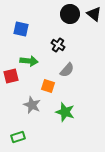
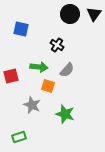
black triangle: rotated 28 degrees clockwise
black cross: moved 1 px left
green arrow: moved 10 px right, 6 px down
green star: moved 2 px down
green rectangle: moved 1 px right
